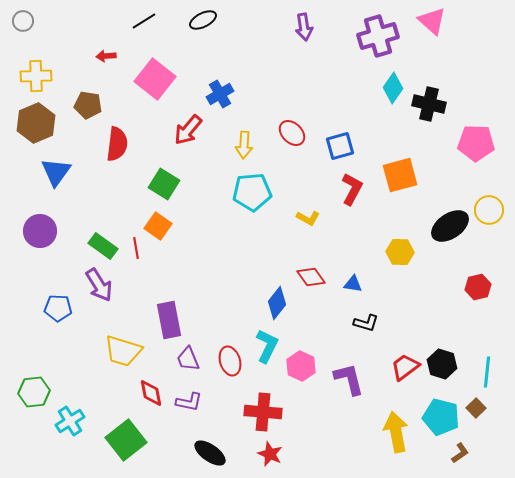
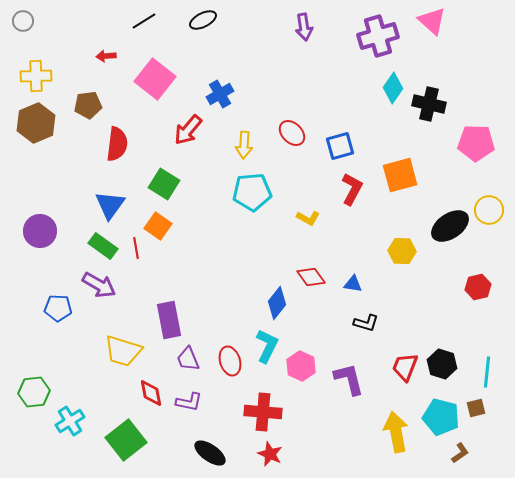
brown pentagon at (88, 105): rotated 16 degrees counterclockwise
blue triangle at (56, 172): moved 54 px right, 33 px down
yellow hexagon at (400, 252): moved 2 px right, 1 px up
purple arrow at (99, 285): rotated 28 degrees counterclockwise
red trapezoid at (405, 367): rotated 32 degrees counterclockwise
brown square at (476, 408): rotated 30 degrees clockwise
